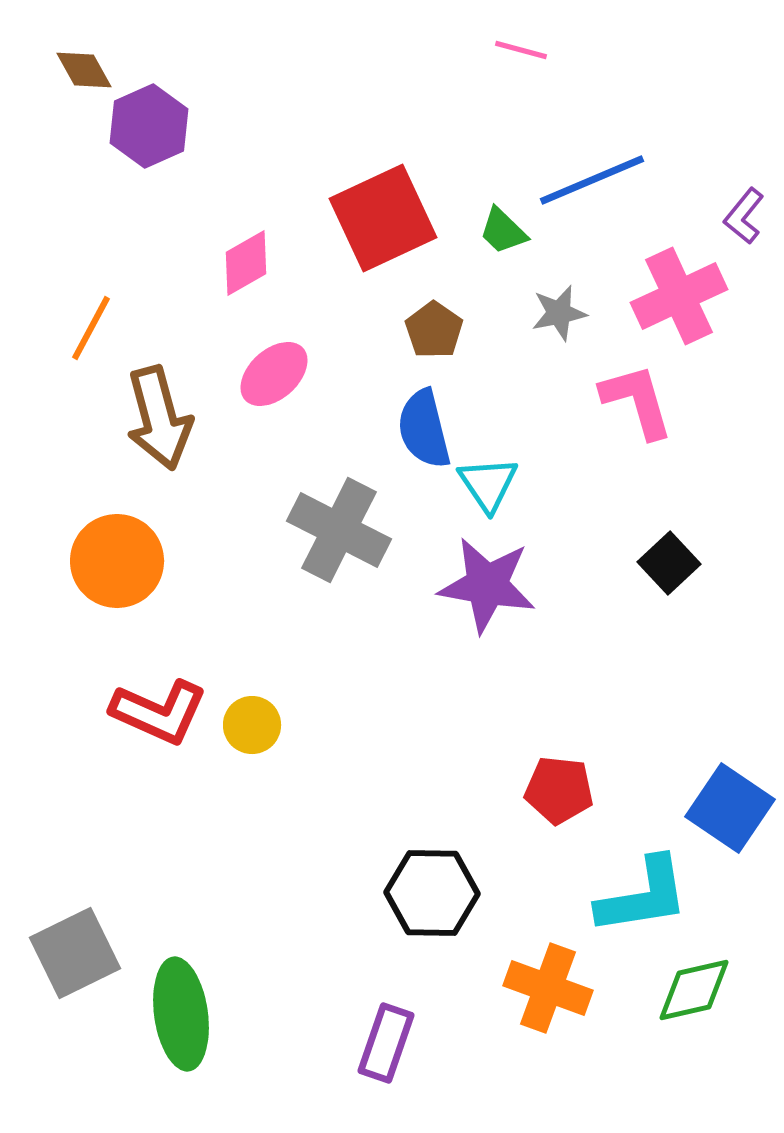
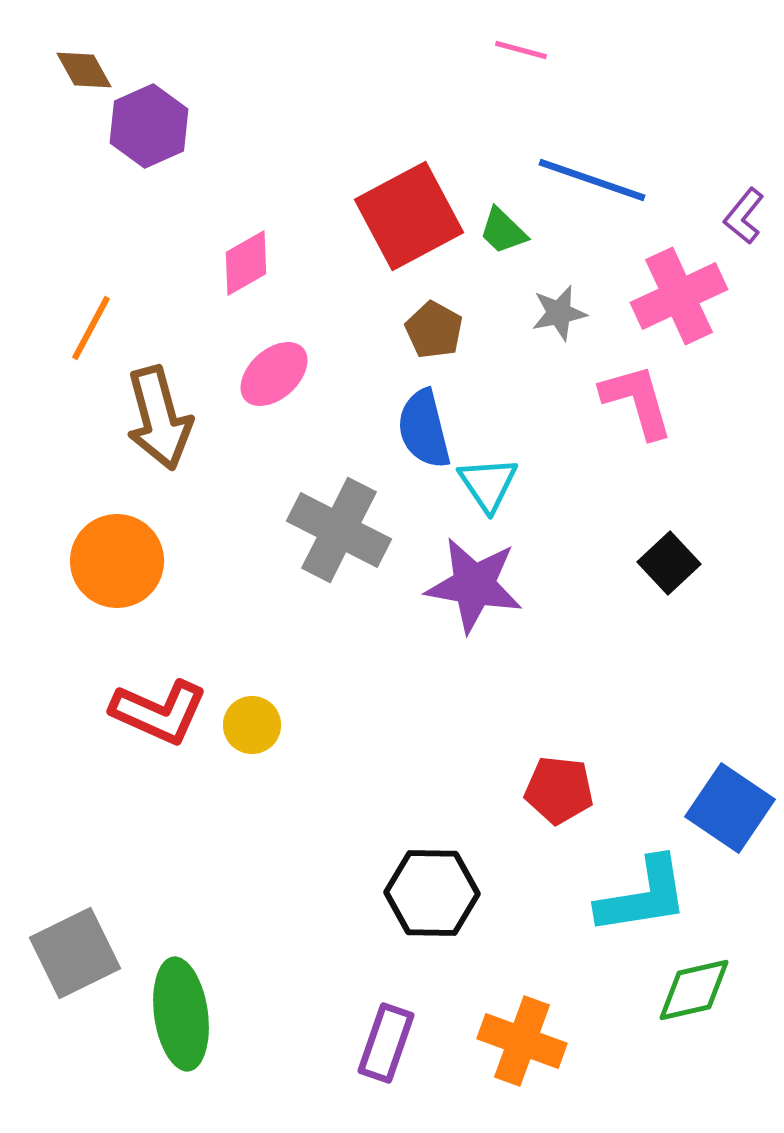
blue line: rotated 42 degrees clockwise
red square: moved 26 px right, 2 px up; rotated 3 degrees counterclockwise
brown pentagon: rotated 6 degrees counterclockwise
purple star: moved 13 px left
orange cross: moved 26 px left, 53 px down
